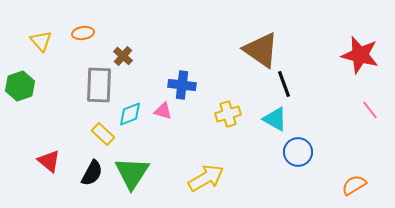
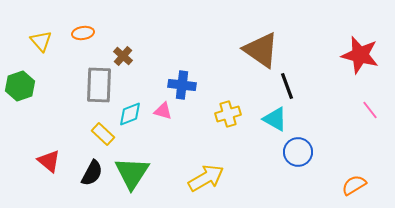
black line: moved 3 px right, 2 px down
